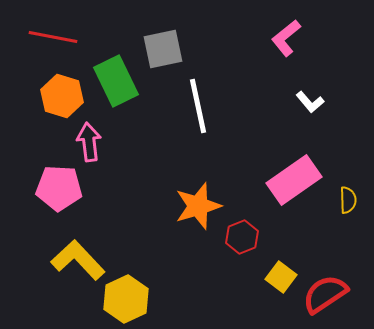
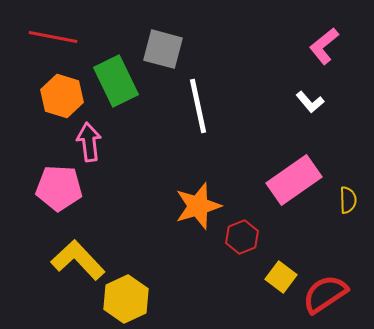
pink L-shape: moved 38 px right, 8 px down
gray square: rotated 27 degrees clockwise
